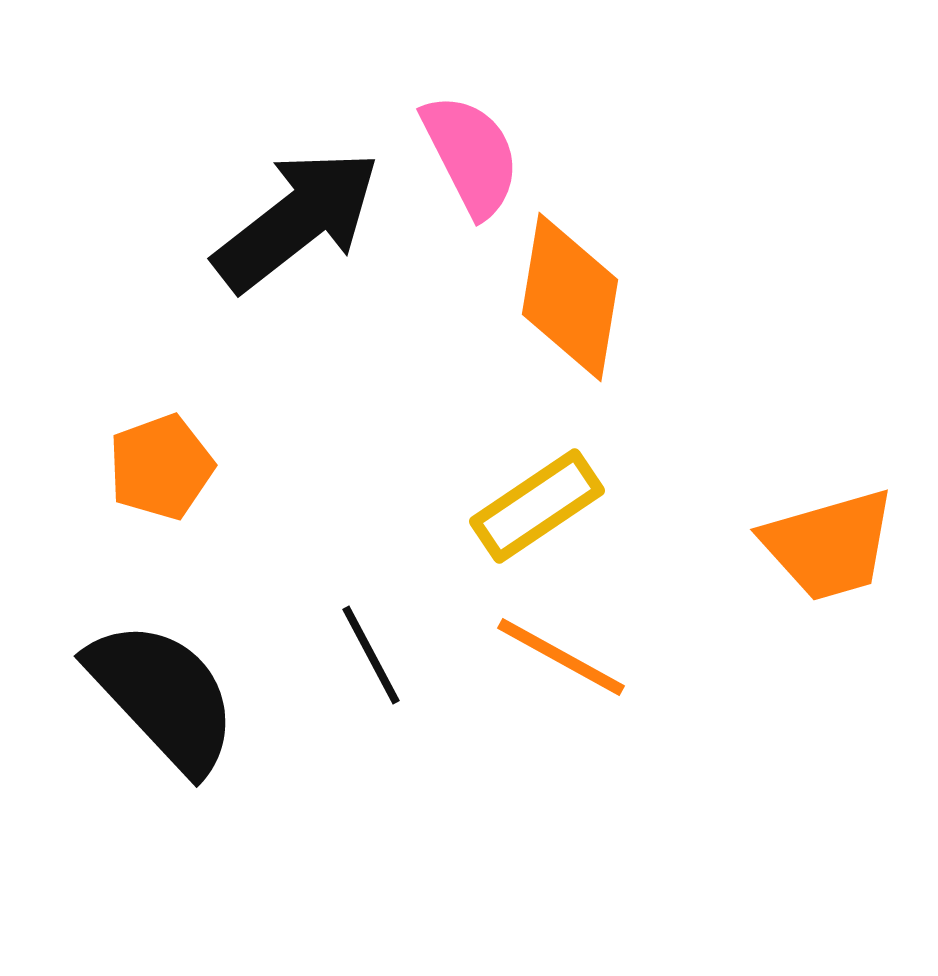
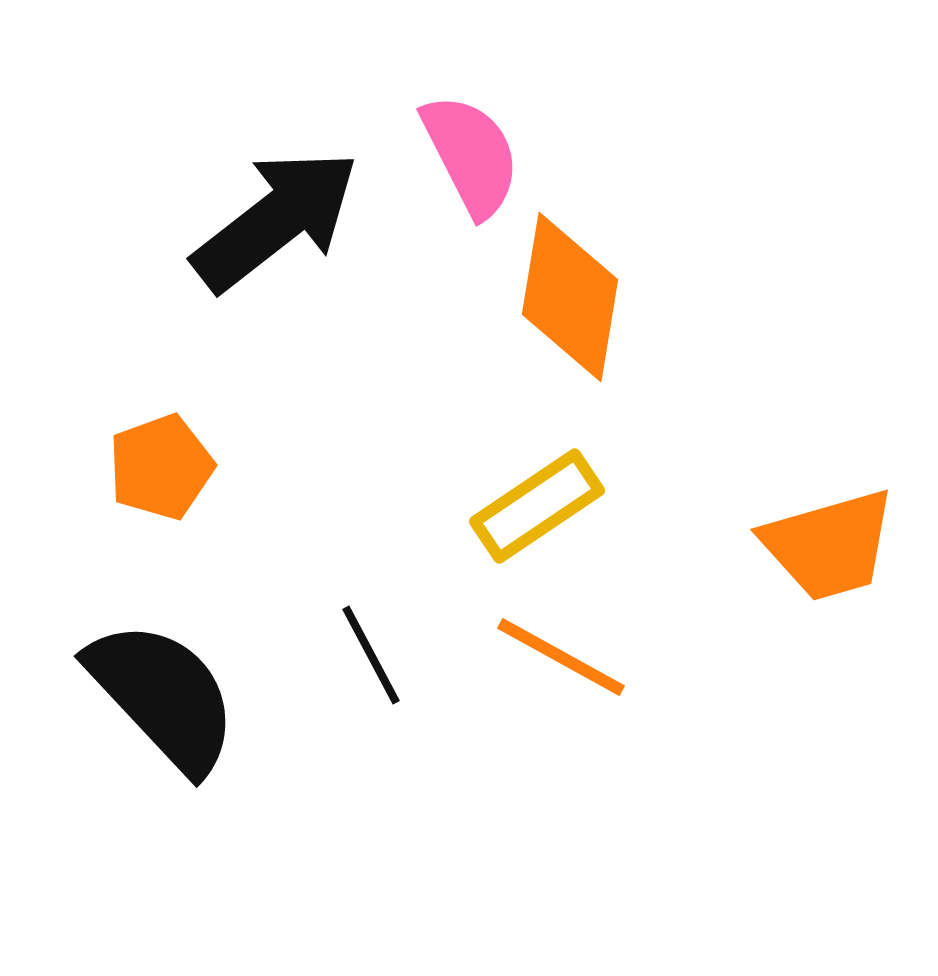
black arrow: moved 21 px left
